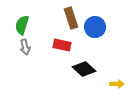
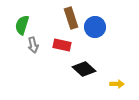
gray arrow: moved 8 px right, 2 px up
